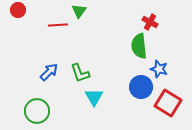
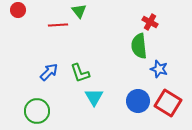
green triangle: rotated 14 degrees counterclockwise
blue circle: moved 3 px left, 14 px down
